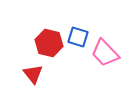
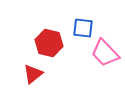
blue square: moved 5 px right, 9 px up; rotated 10 degrees counterclockwise
red triangle: rotated 30 degrees clockwise
